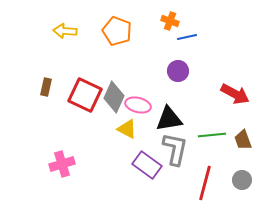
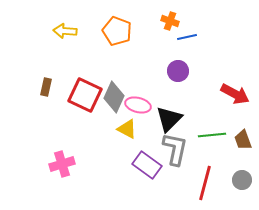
black triangle: rotated 36 degrees counterclockwise
